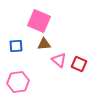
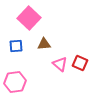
pink square: moved 10 px left, 3 px up; rotated 20 degrees clockwise
pink triangle: moved 1 px right, 4 px down
red square: moved 1 px right, 1 px up
pink hexagon: moved 3 px left
